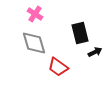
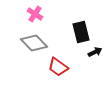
black rectangle: moved 1 px right, 1 px up
gray diamond: rotated 28 degrees counterclockwise
